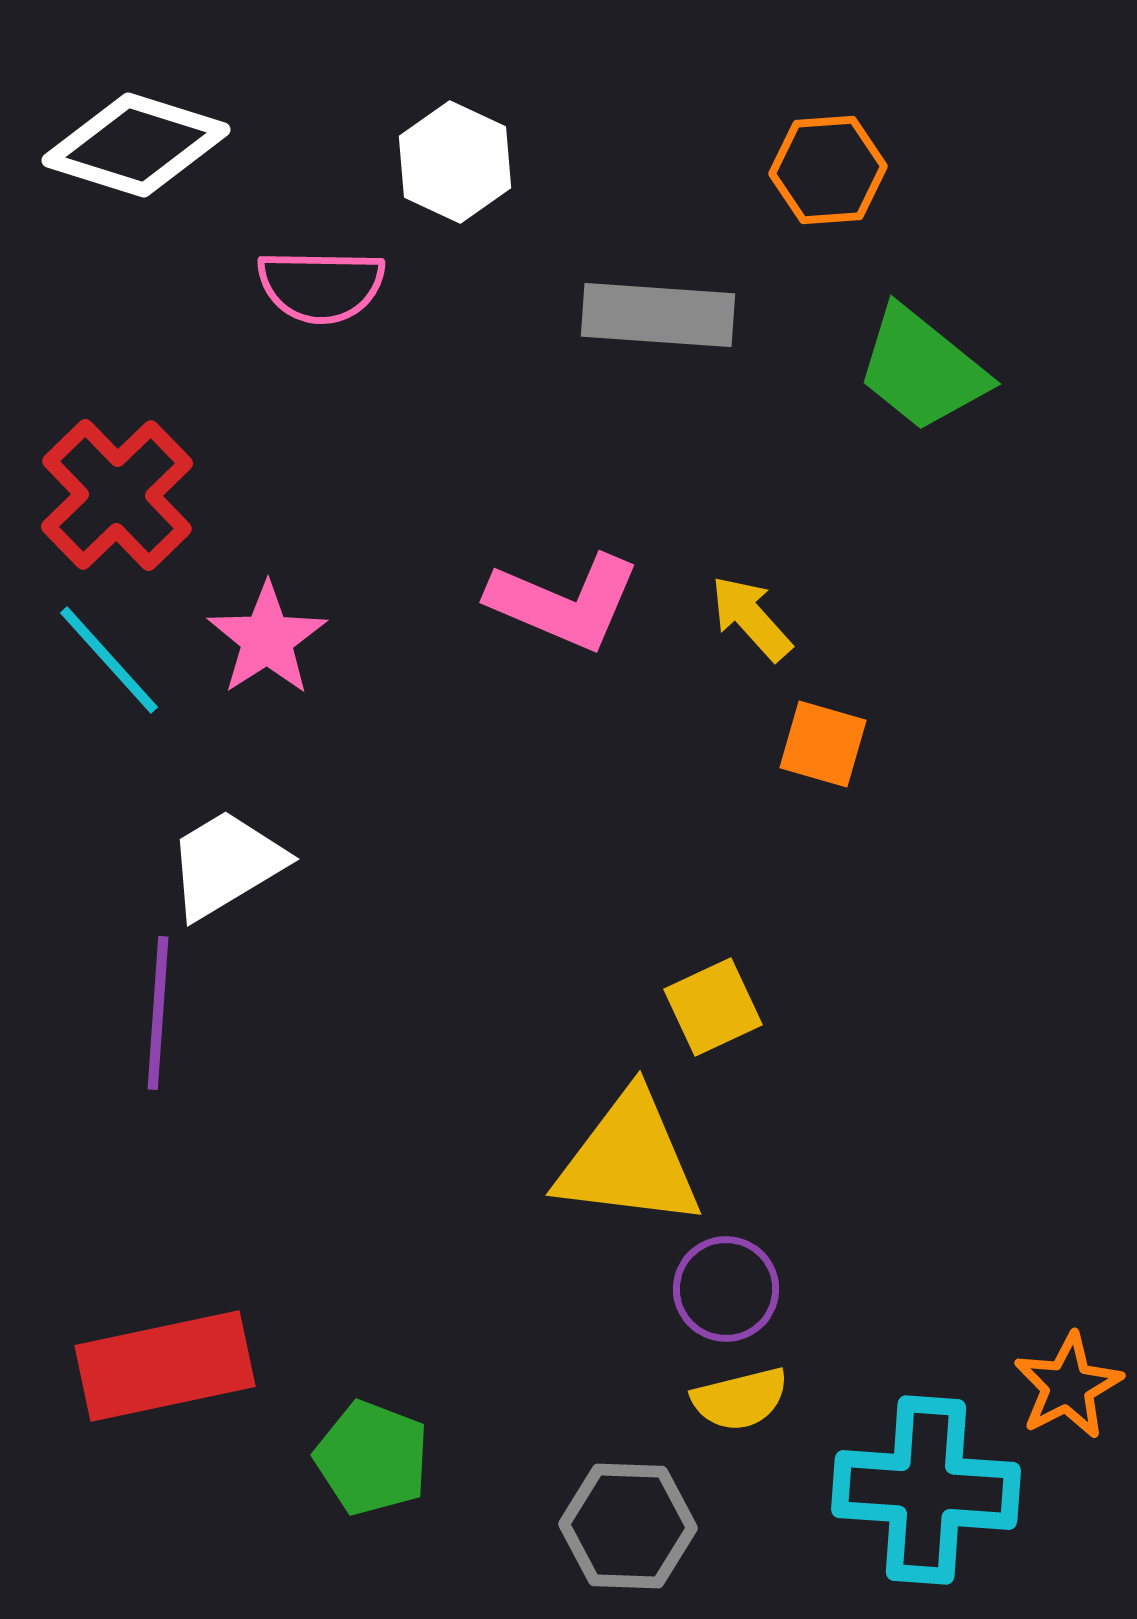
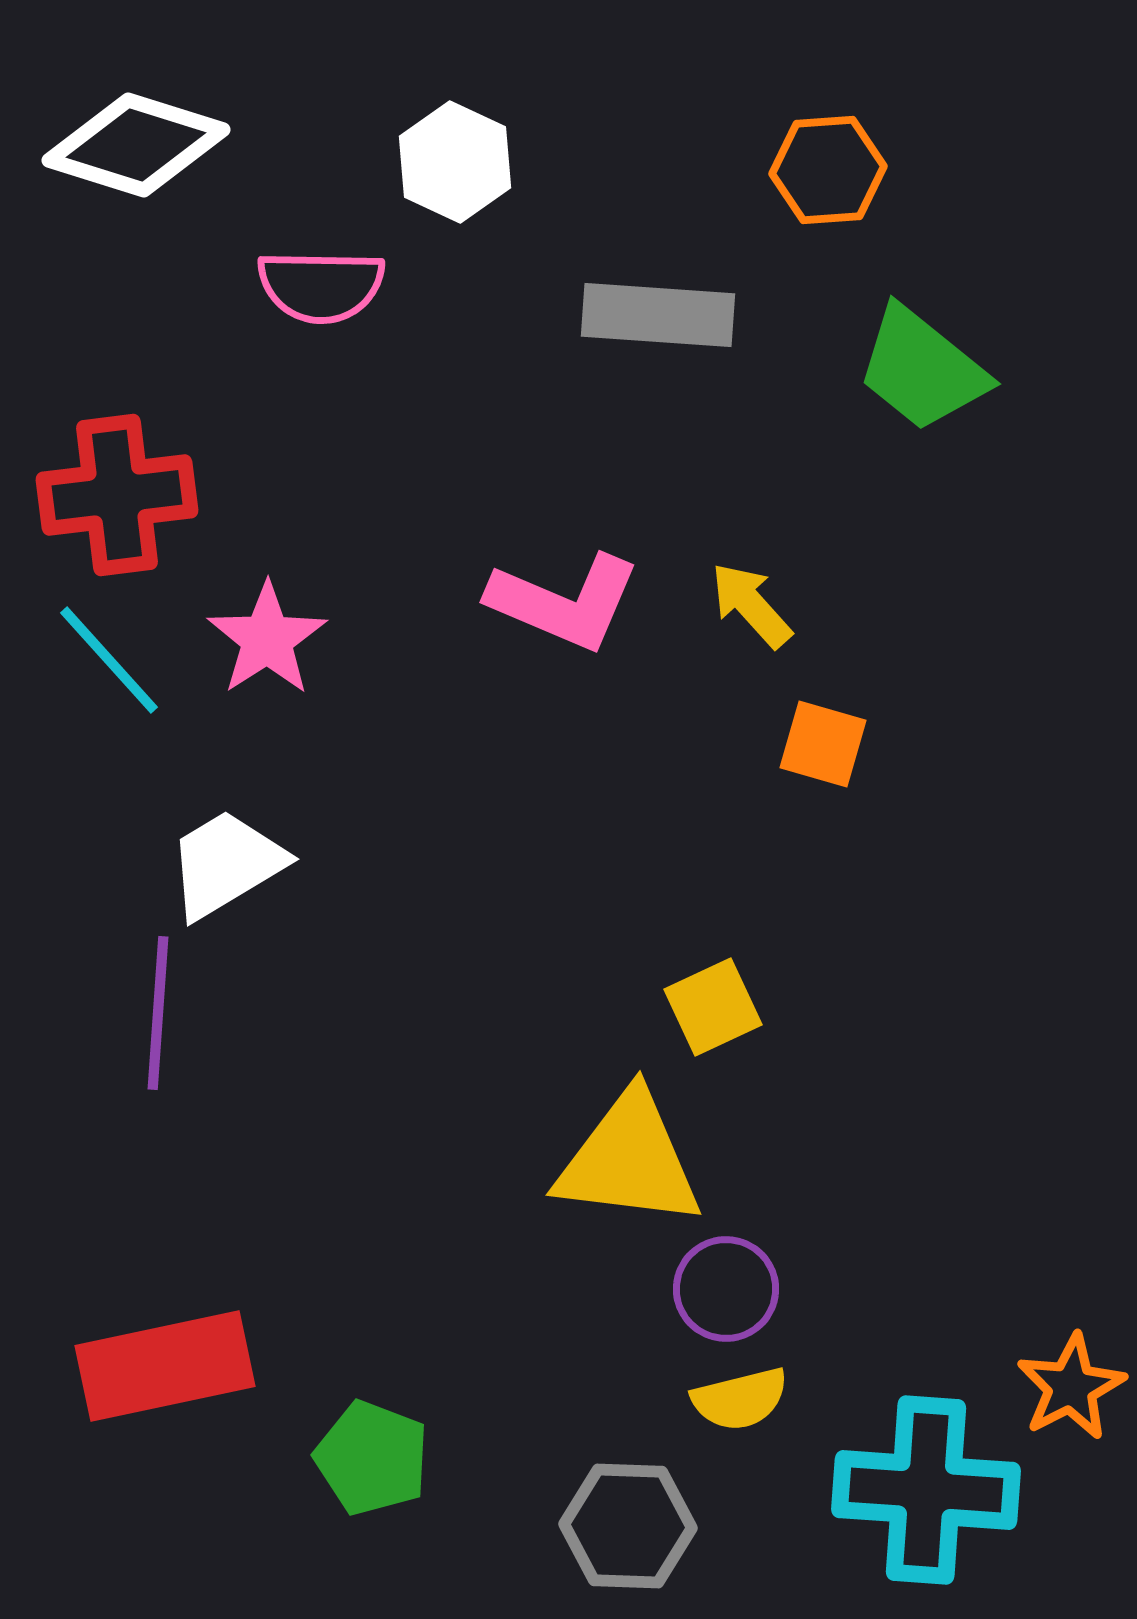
red cross: rotated 37 degrees clockwise
yellow arrow: moved 13 px up
orange star: moved 3 px right, 1 px down
